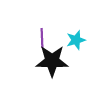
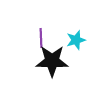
purple line: moved 1 px left
